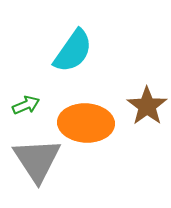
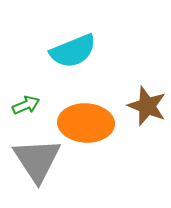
cyan semicircle: rotated 33 degrees clockwise
brown star: rotated 15 degrees counterclockwise
